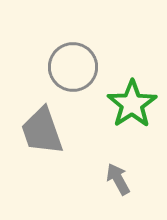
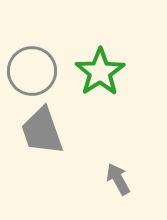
gray circle: moved 41 px left, 4 px down
green star: moved 32 px left, 32 px up
